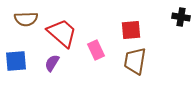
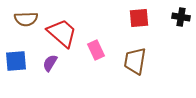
red square: moved 8 px right, 12 px up
purple semicircle: moved 2 px left
